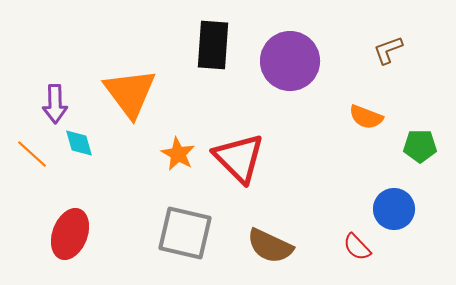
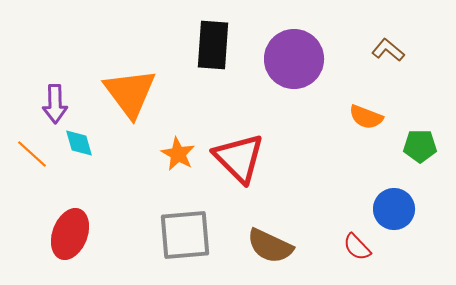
brown L-shape: rotated 60 degrees clockwise
purple circle: moved 4 px right, 2 px up
gray square: moved 2 px down; rotated 18 degrees counterclockwise
